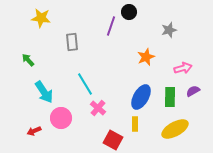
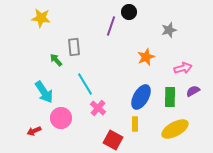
gray rectangle: moved 2 px right, 5 px down
green arrow: moved 28 px right
